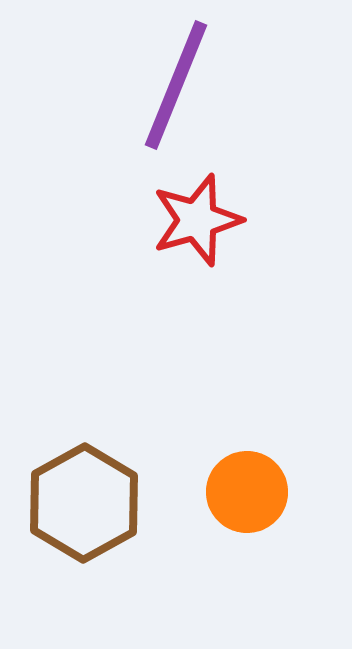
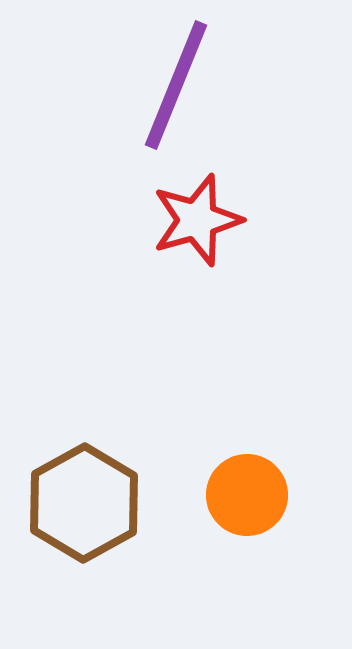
orange circle: moved 3 px down
